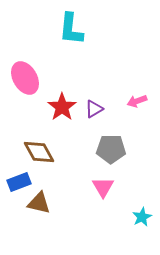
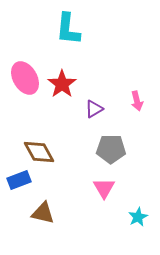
cyan L-shape: moved 3 px left
pink arrow: rotated 84 degrees counterclockwise
red star: moved 23 px up
blue rectangle: moved 2 px up
pink triangle: moved 1 px right, 1 px down
brown triangle: moved 4 px right, 10 px down
cyan star: moved 4 px left
